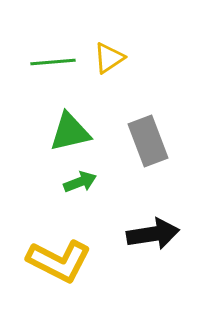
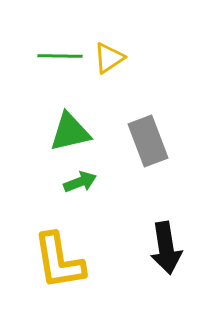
green line: moved 7 px right, 6 px up; rotated 6 degrees clockwise
black arrow: moved 13 px right, 14 px down; rotated 90 degrees clockwise
yellow L-shape: rotated 54 degrees clockwise
